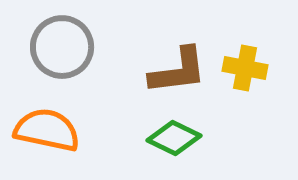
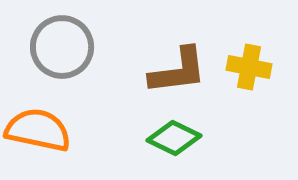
yellow cross: moved 4 px right, 1 px up
orange semicircle: moved 9 px left
